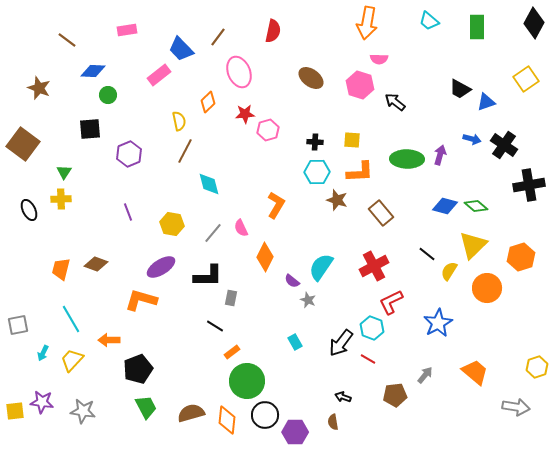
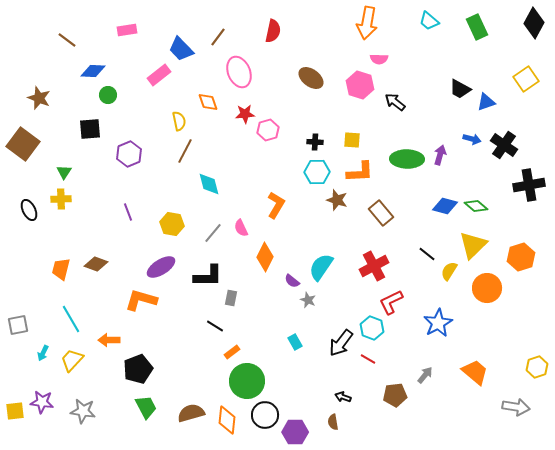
green rectangle at (477, 27): rotated 25 degrees counterclockwise
brown star at (39, 88): moved 10 px down
orange diamond at (208, 102): rotated 65 degrees counterclockwise
